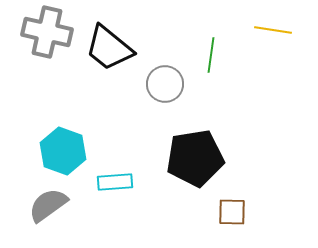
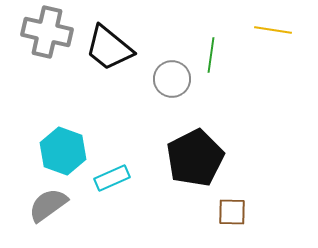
gray circle: moved 7 px right, 5 px up
black pentagon: rotated 18 degrees counterclockwise
cyan rectangle: moved 3 px left, 4 px up; rotated 20 degrees counterclockwise
